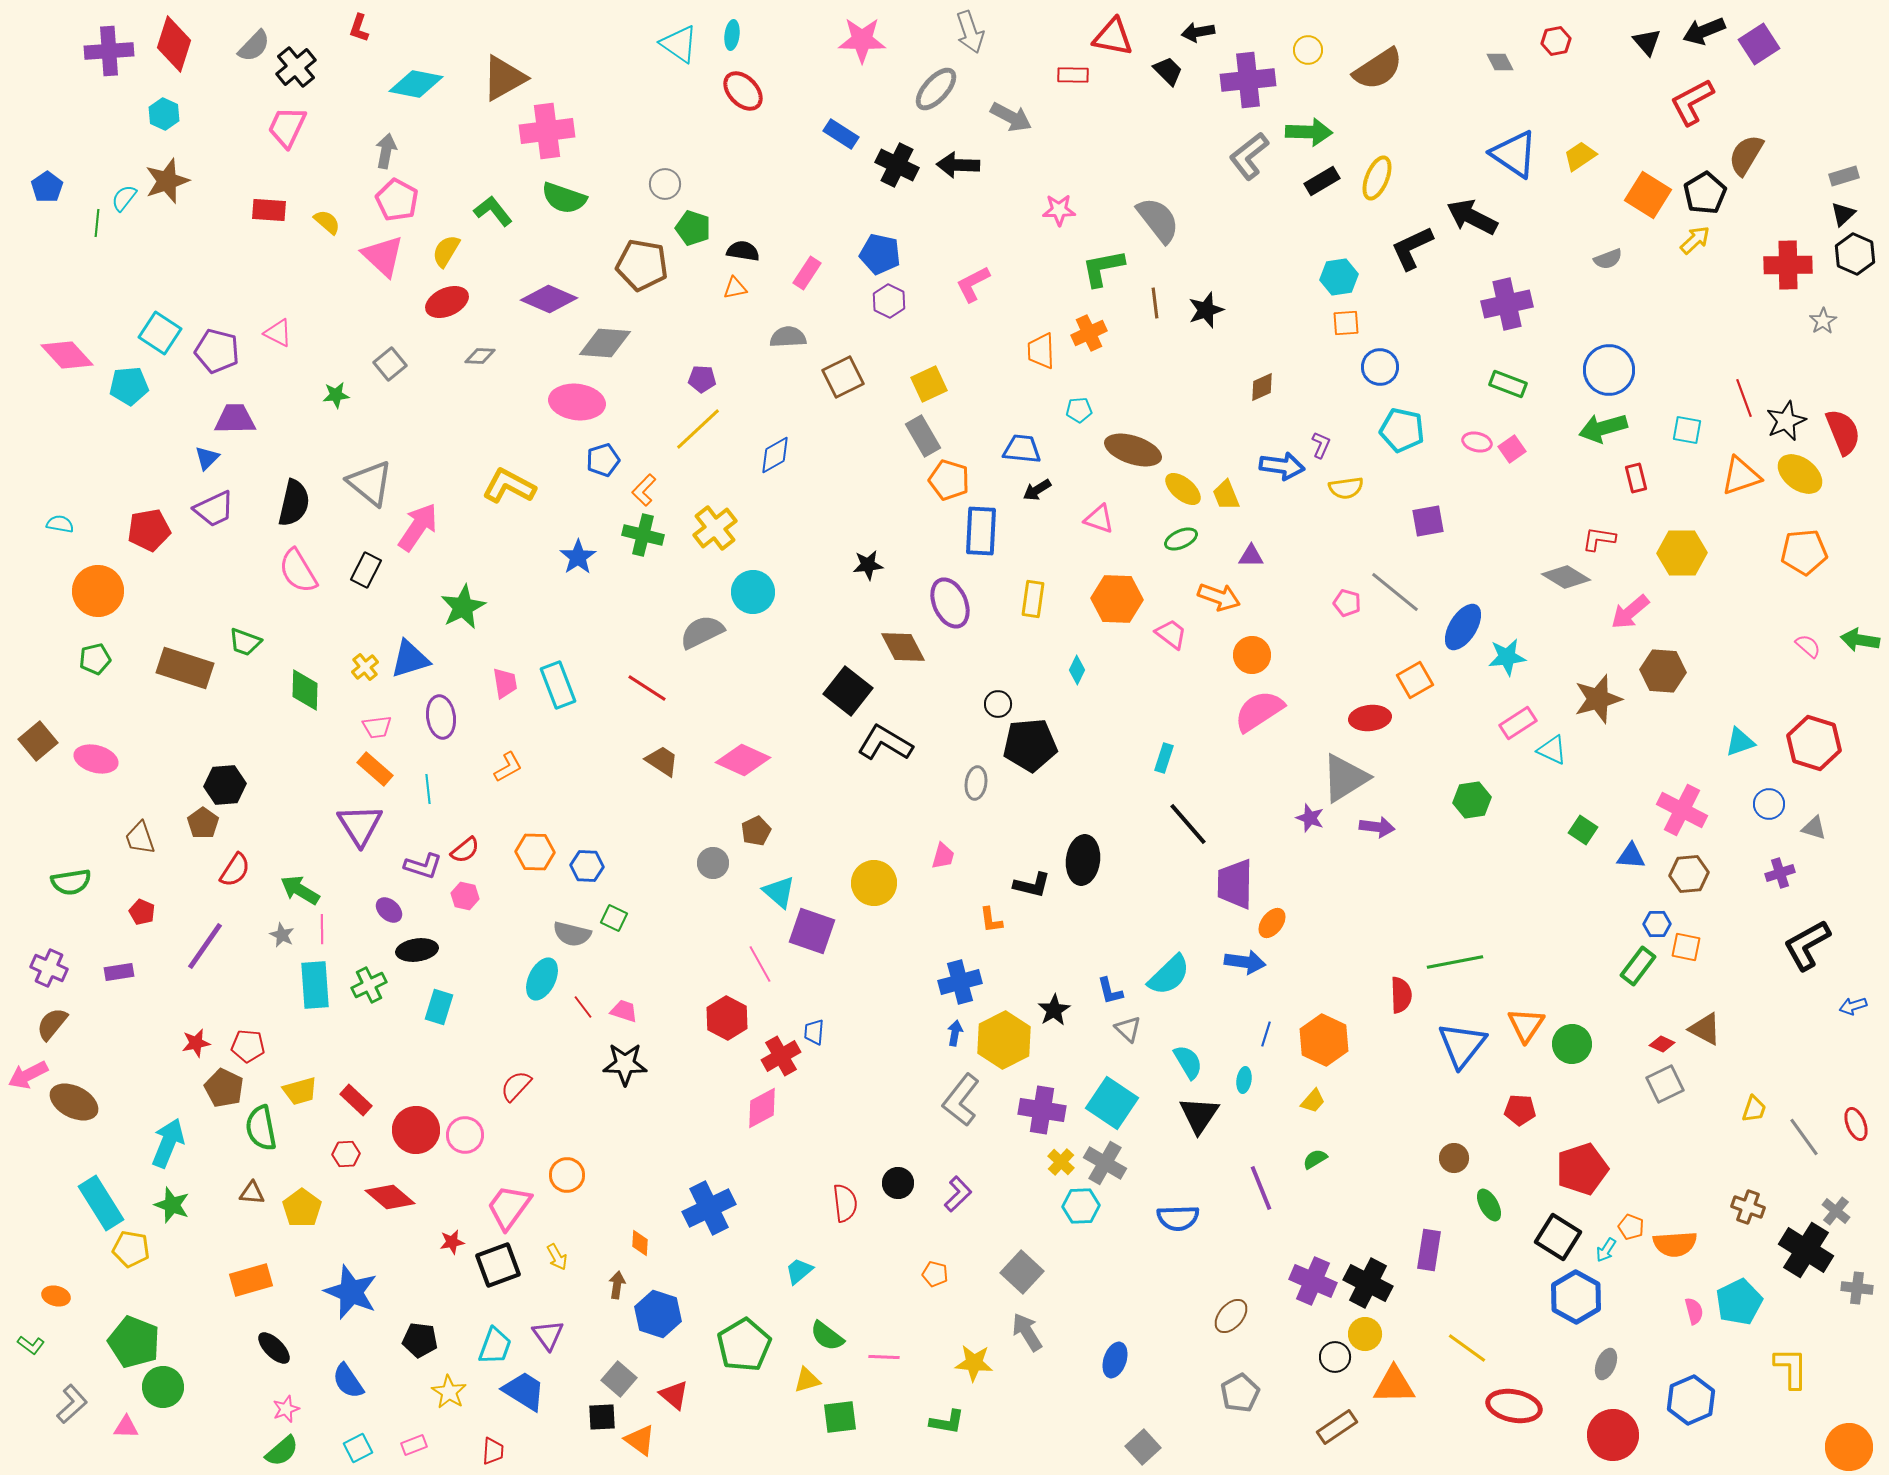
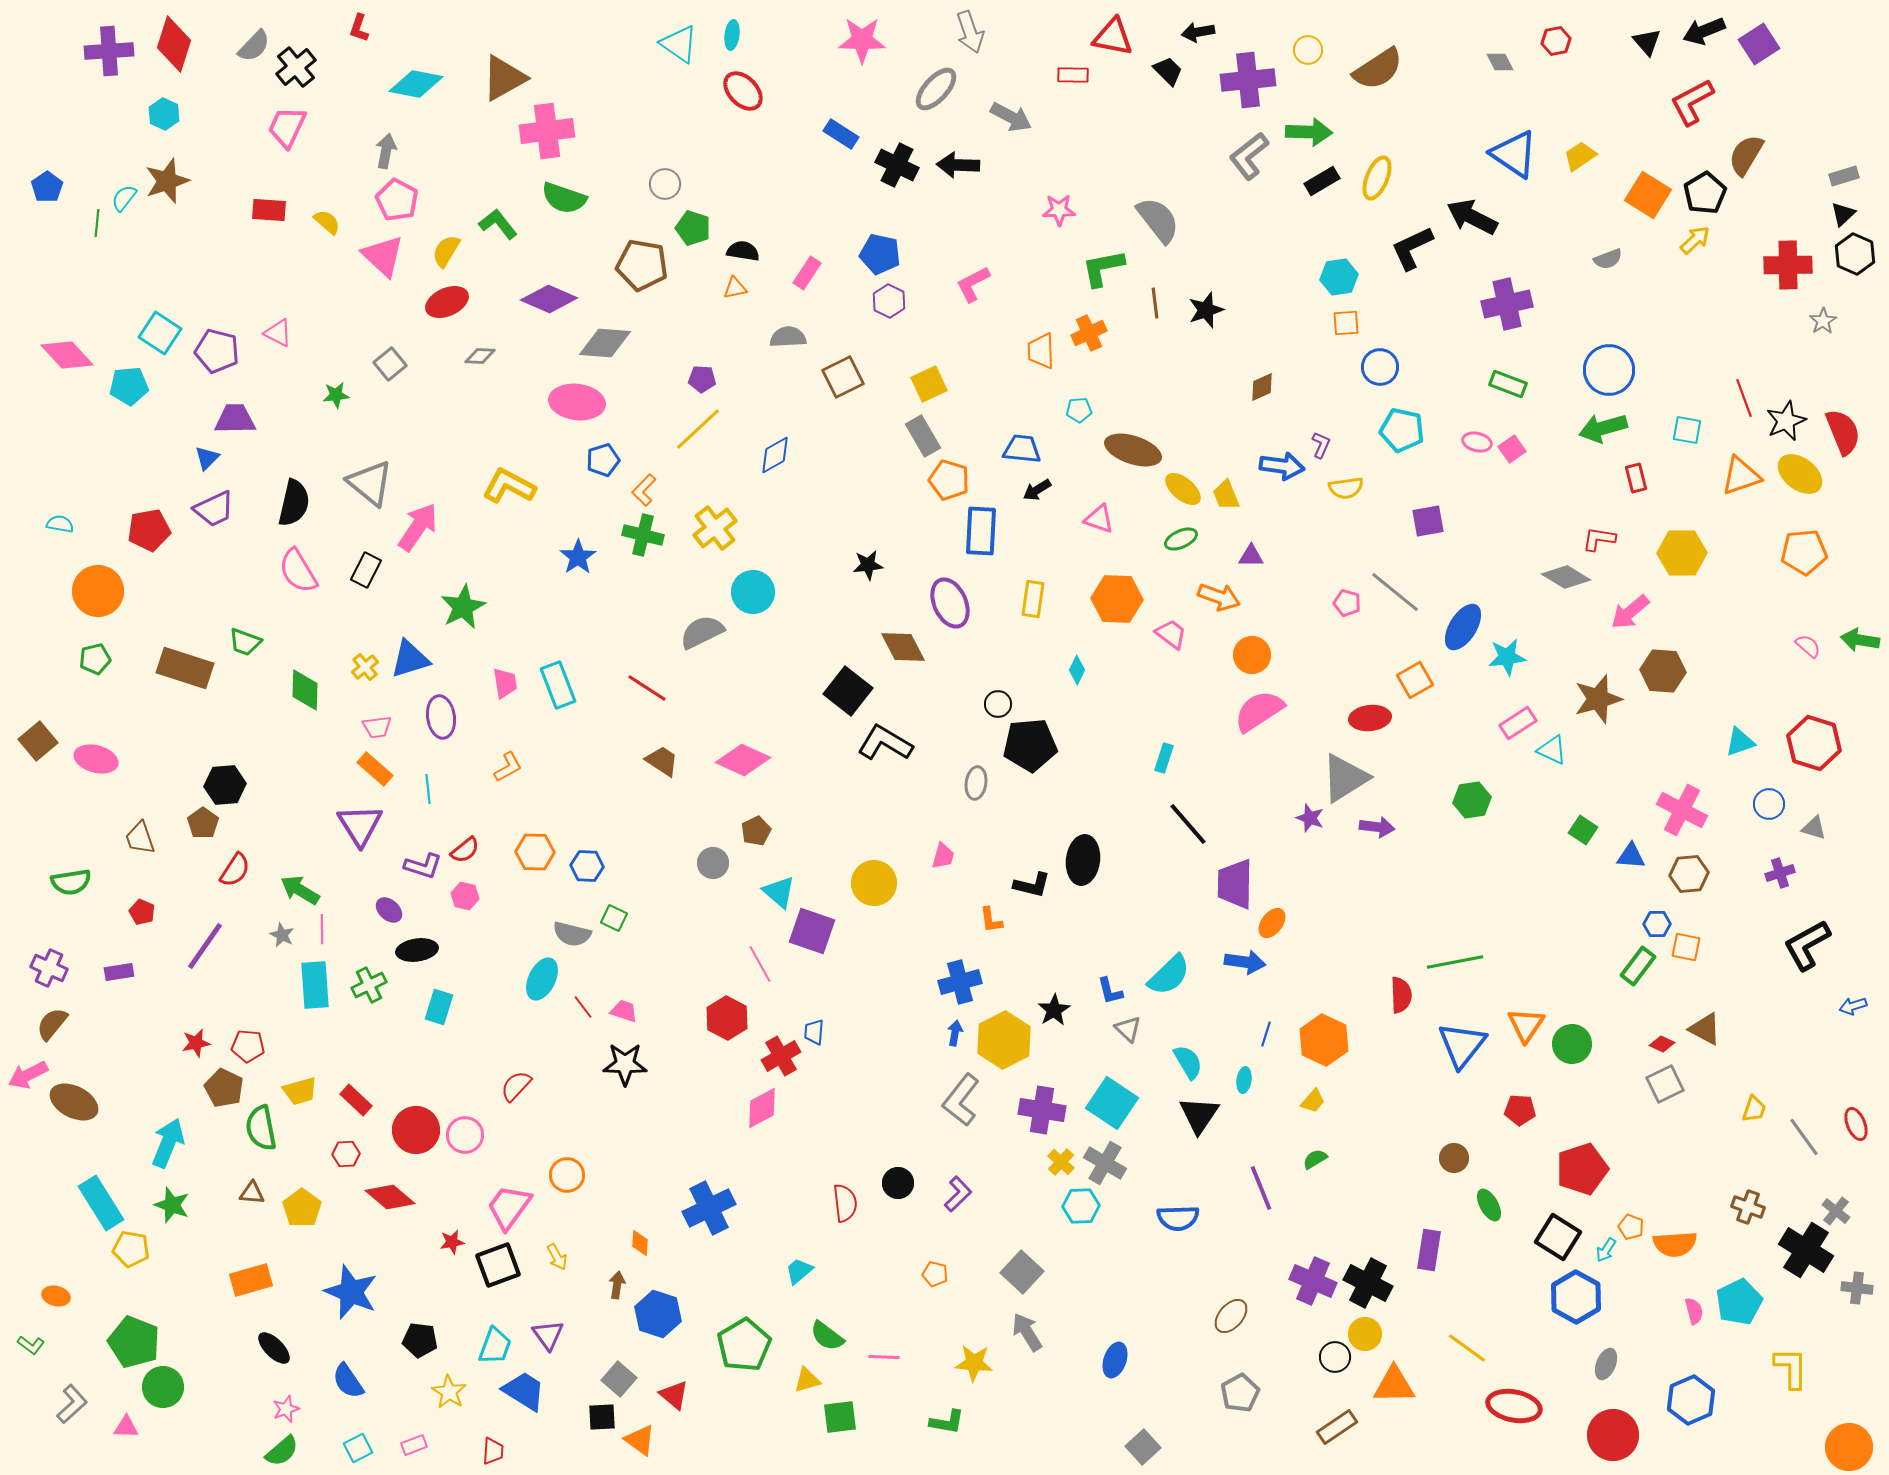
green L-shape at (493, 211): moved 5 px right, 13 px down
